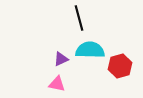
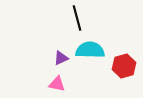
black line: moved 2 px left
purple triangle: moved 1 px up
red hexagon: moved 4 px right
